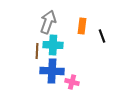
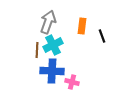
cyan cross: rotated 30 degrees counterclockwise
brown line: moved 1 px up
